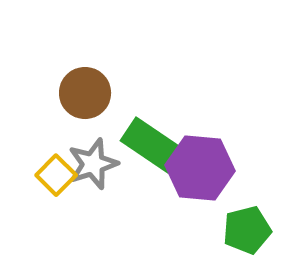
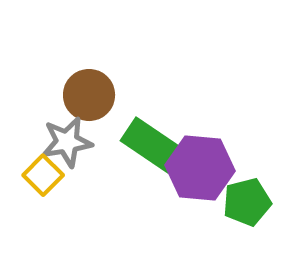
brown circle: moved 4 px right, 2 px down
gray star: moved 26 px left, 22 px up; rotated 9 degrees clockwise
yellow square: moved 13 px left
green pentagon: moved 28 px up
